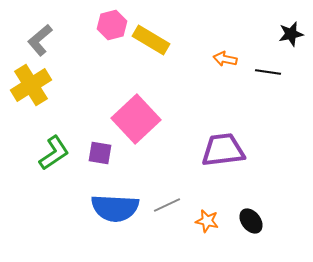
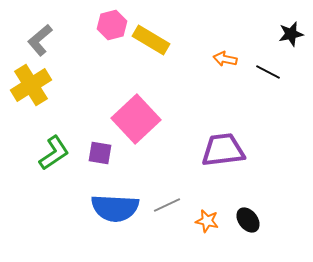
black line: rotated 20 degrees clockwise
black ellipse: moved 3 px left, 1 px up
